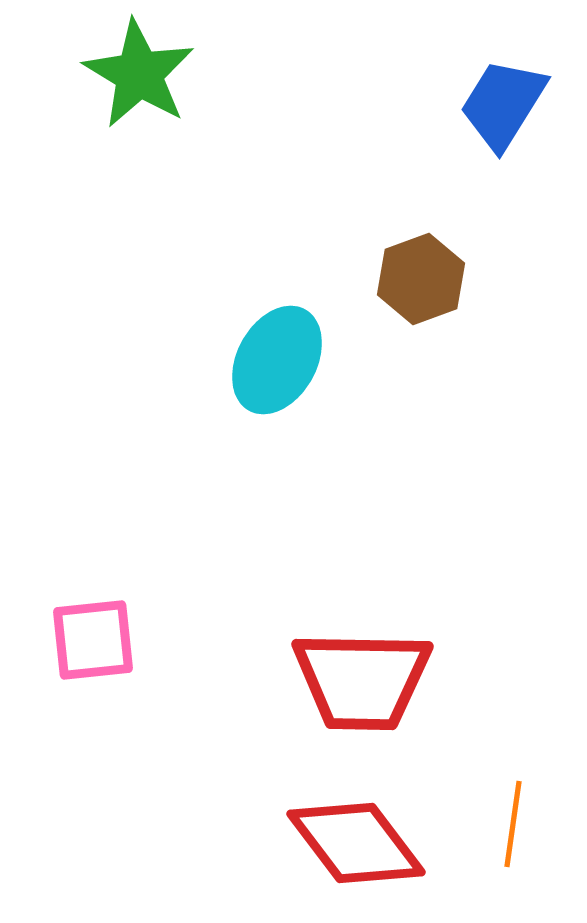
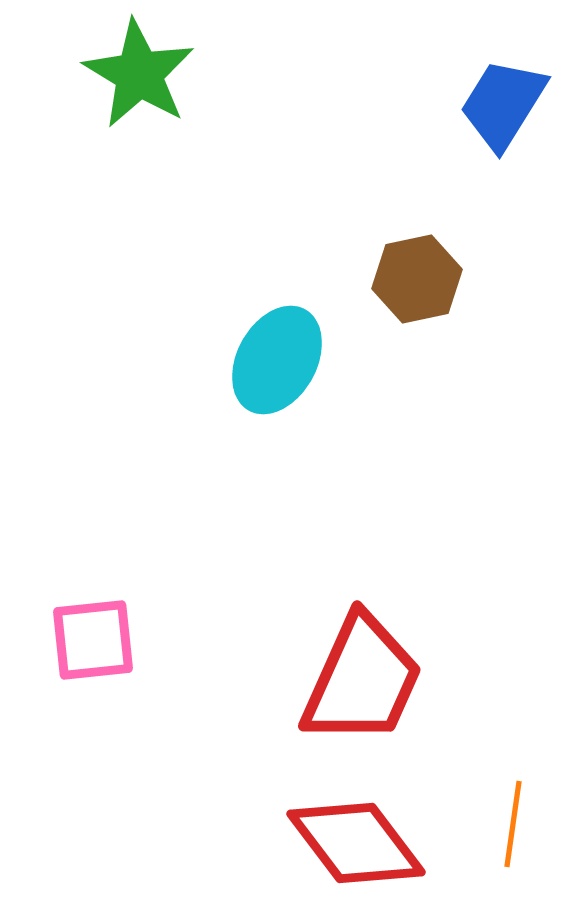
brown hexagon: moved 4 px left; rotated 8 degrees clockwise
red trapezoid: rotated 67 degrees counterclockwise
